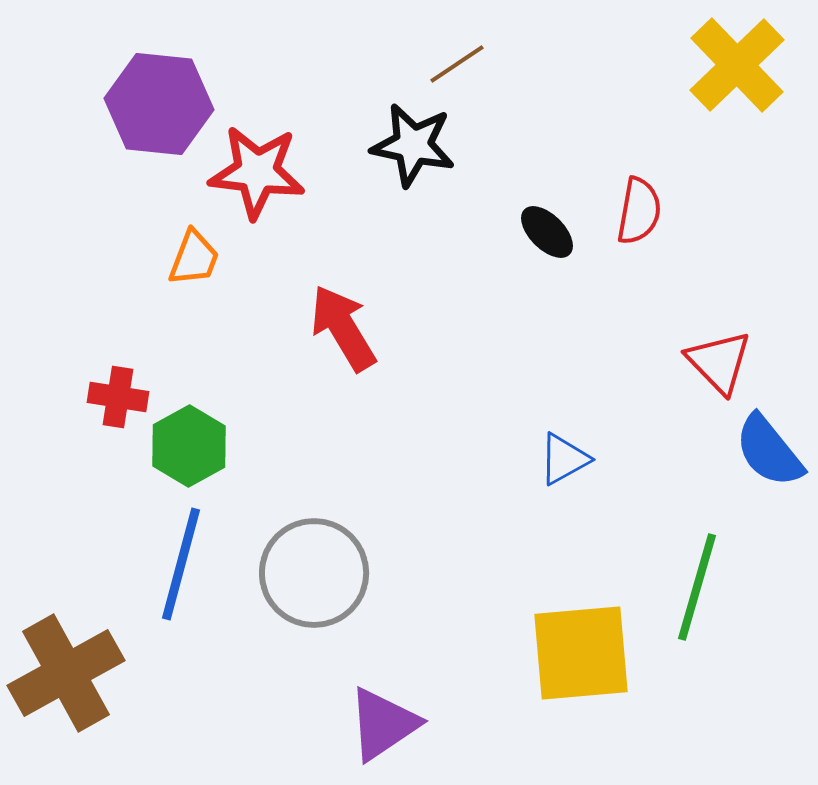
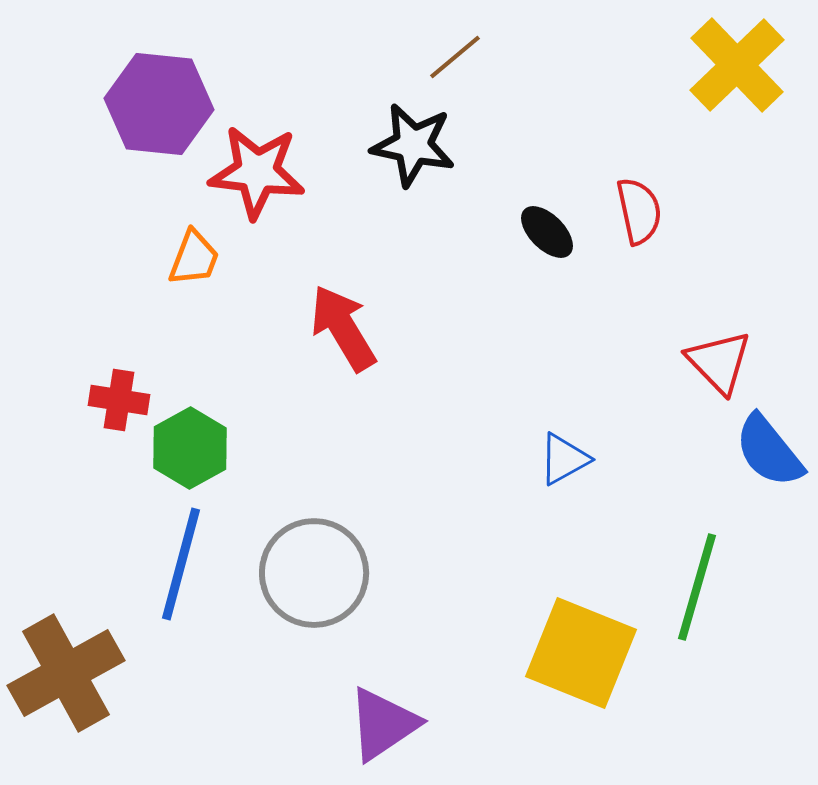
brown line: moved 2 px left, 7 px up; rotated 6 degrees counterclockwise
red semicircle: rotated 22 degrees counterclockwise
red cross: moved 1 px right, 3 px down
green hexagon: moved 1 px right, 2 px down
yellow square: rotated 27 degrees clockwise
